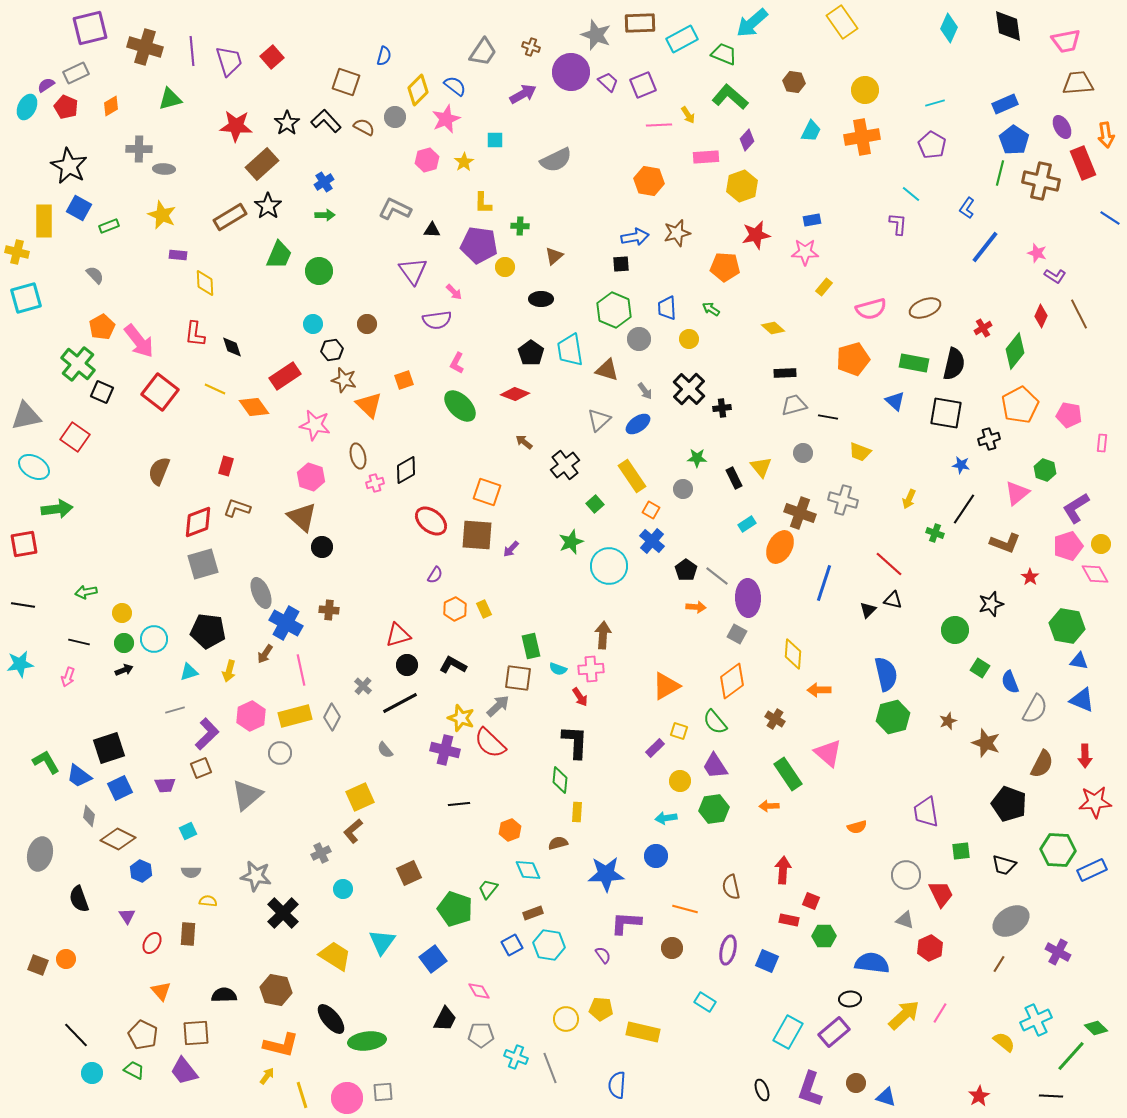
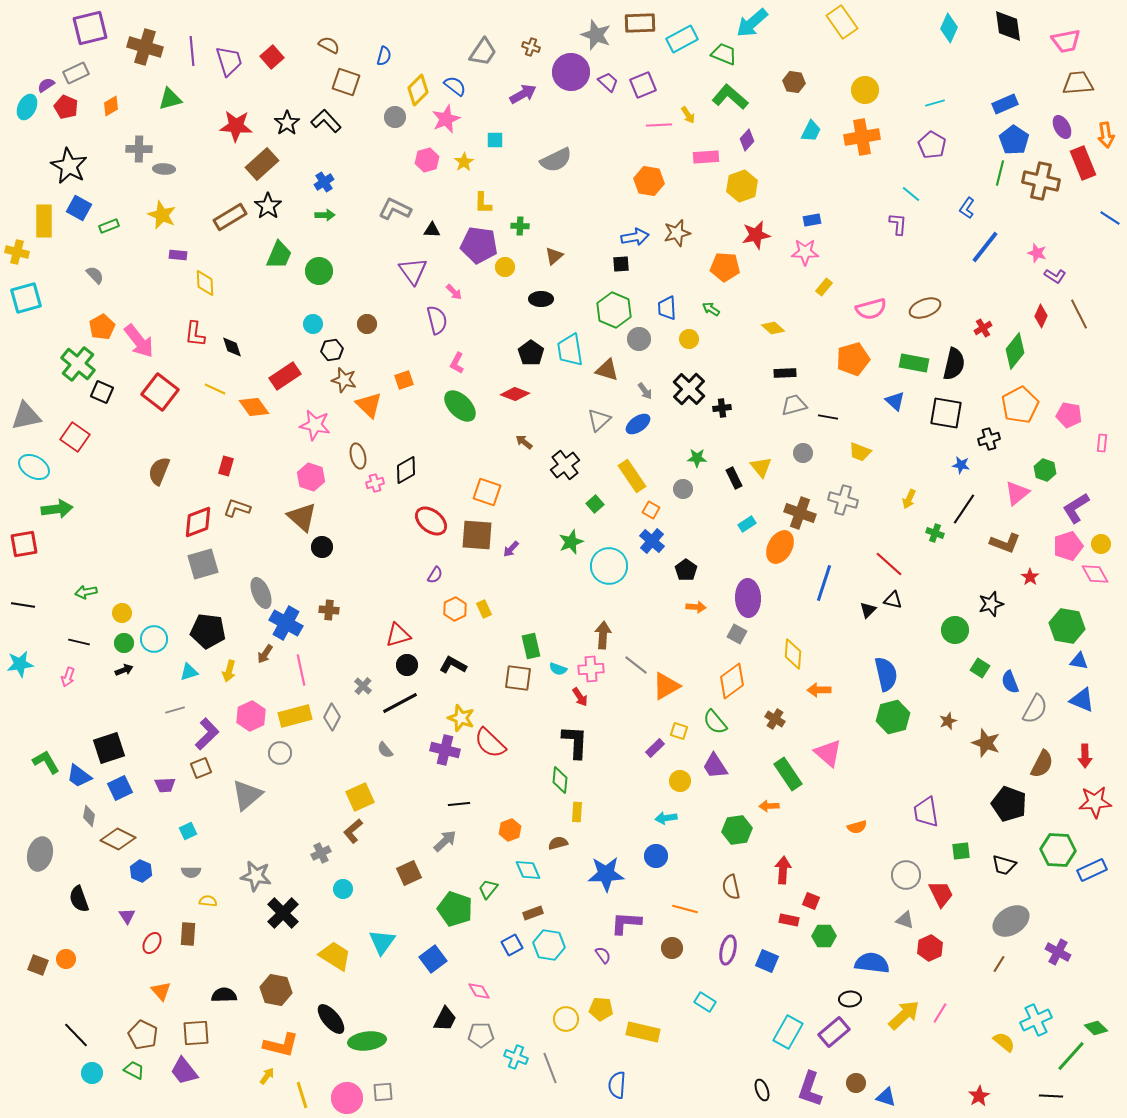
brown semicircle at (364, 127): moved 35 px left, 82 px up
purple semicircle at (437, 320): rotated 96 degrees counterclockwise
gray line at (717, 576): moved 81 px left, 89 px down
gray arrow at (498, 706): moved 53 px left, 135 px down
green hexagon at (714, 809): moved 23 px right, 21 px down
